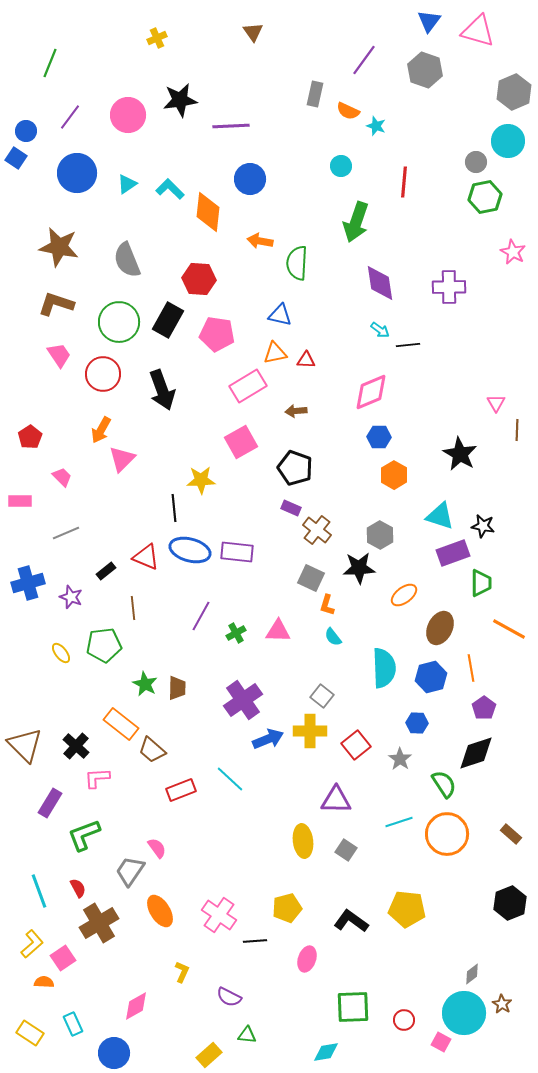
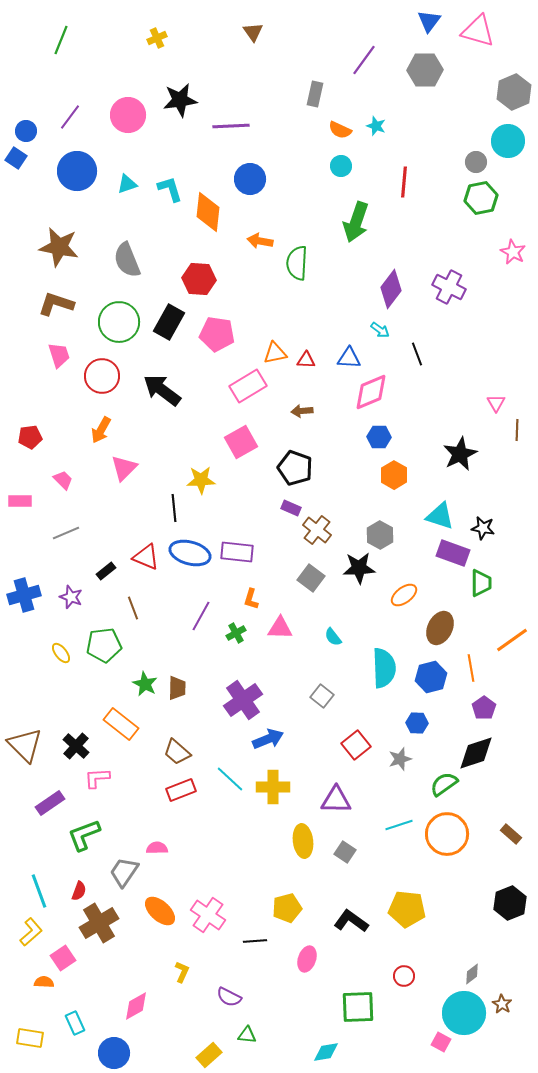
green line at (50, 63): moved 11 px right, 23 px up
gray hexagon at (425, 70): rotated 20 degrees counterclockwise
orange semicircle at (348, 111): moved 8 px left, 19 px down
blue circle at (77, 173): moved 2 px up
cyan triangle at (127, 184): rotated 15 degrees clockwise
cyan L-shape at (170, 189): rotated 28 degrees clockwise
green hexagon at (485, 197): moved 4 px left, 1 px down
purple diamond at (380, 283): moved 11 px right, 6 px down; rotated 45 degrees clockwise
purple cross at (449, 287): rotated 28 degrees clockwise
blue triangle at (280, 315): moved 69 px right, 43 px down; rotated 10 degrees counterclockwise
black rectangle at (168, 320): moved 1 px right, 2 px down
black line at (408, 345): moved 9 px right, 9 px down; rotated 75 degrees clockwise
pink trapezoid at (59, 355): rotated 16 degrees clockwise
red circle at (103, 374): moved 1 px left, 2 px down
black arrow at (162, 390): rotated 147 degrees clockwise
brown arrow at (296, 411): moved 6 px right
red pentagon at (30, 437): rotated 25 degrees clockwise
black star at (460, 454): rotated 16 degrees clockwise
pink triangle at (122, 459): moved 2 px right, 9 px down
pink trapezoid at (62, 477): moved 1 px right, 3 px down
black star at (483, 526): moved 2 px down
blue ellipse at (190, 550): moved 3 px down
purple rectangle at (453, 553): rotated 40 degrees clockwise
gray square at (311, 578): rotated 12 degrees clockwise
blue cross at (28, 583): moved 4 px left, 12 px down
orange L-shape at (327, 605): moved 76 px left, 6 px up
brown line at (133, 608): rotated 15 degrees counterclockwise
orange line at (509, 629): moved 3 px right, 11 px down; rotated 64 degrees counterclockwise
pink triangle at (278, 631): moved 2 px right, 3 px up
yellow cross at (310, 731): moved 37 px left, 56 px down
brown trapezoid at (152, 750): moved 25 px right, 2 px down
gray star at (400, 759): rotated 20 degrees clockwise
green semicircle at (444, 784): rotated 92 degrees counterclockwise
purple rectangle at (50, 803): rotated 24 degrees clockwise
cyan line at (399, 822): moved 3 px down
pink semicircle at (157, 848): rotated 55 degrees counterclockwise
gray square at (346, 850): moved 1 px left, 2 px down
gray trapezoid at (130, 871): moved 6 px left, 1 px down
red semicircle at (78, 888): moved 1 px right, 3 px down; rotated 48 degrees clockwise
orange ellipse at (160, 911): rotated 16 degrees counterclockwise
pink cross at (219, 915): moved 11 px left
yellow L-shape at (32, 944): moved 1 px left, 12 px up
green square at (353, 1007): moved 5 px right
red circle at (404, 1020): moved 44 px up
cyan rectangle at (73, 1024): moved 2 px right, 1 px up
yellow rectangle at (30, 1033): moved 5 px down; rotated 24 degrees counterclockwise
